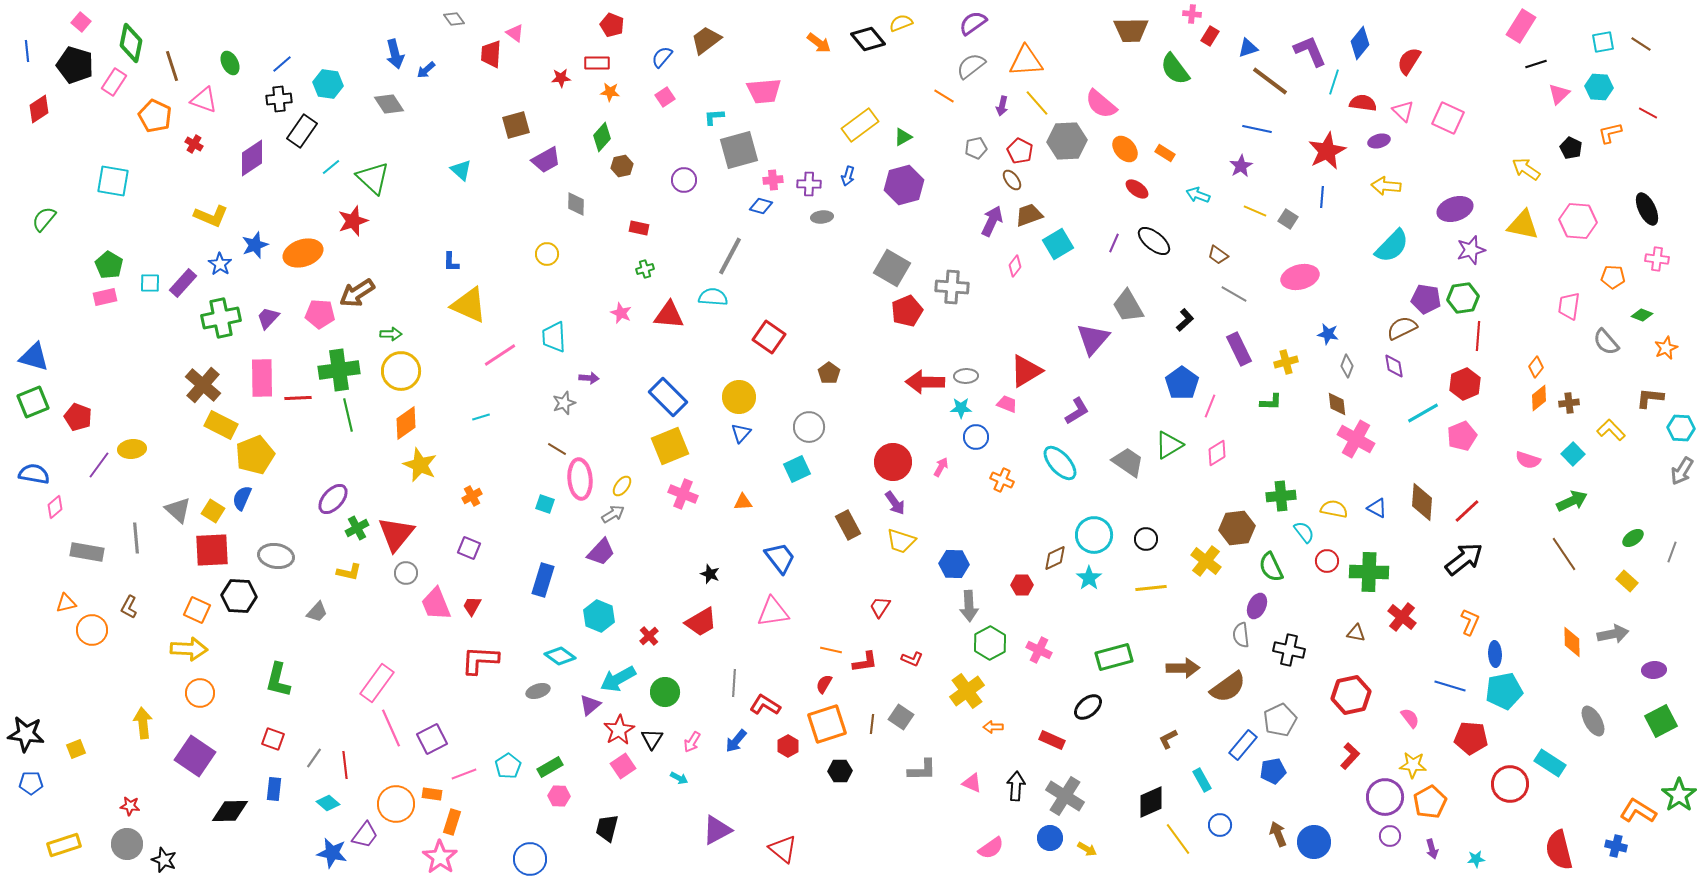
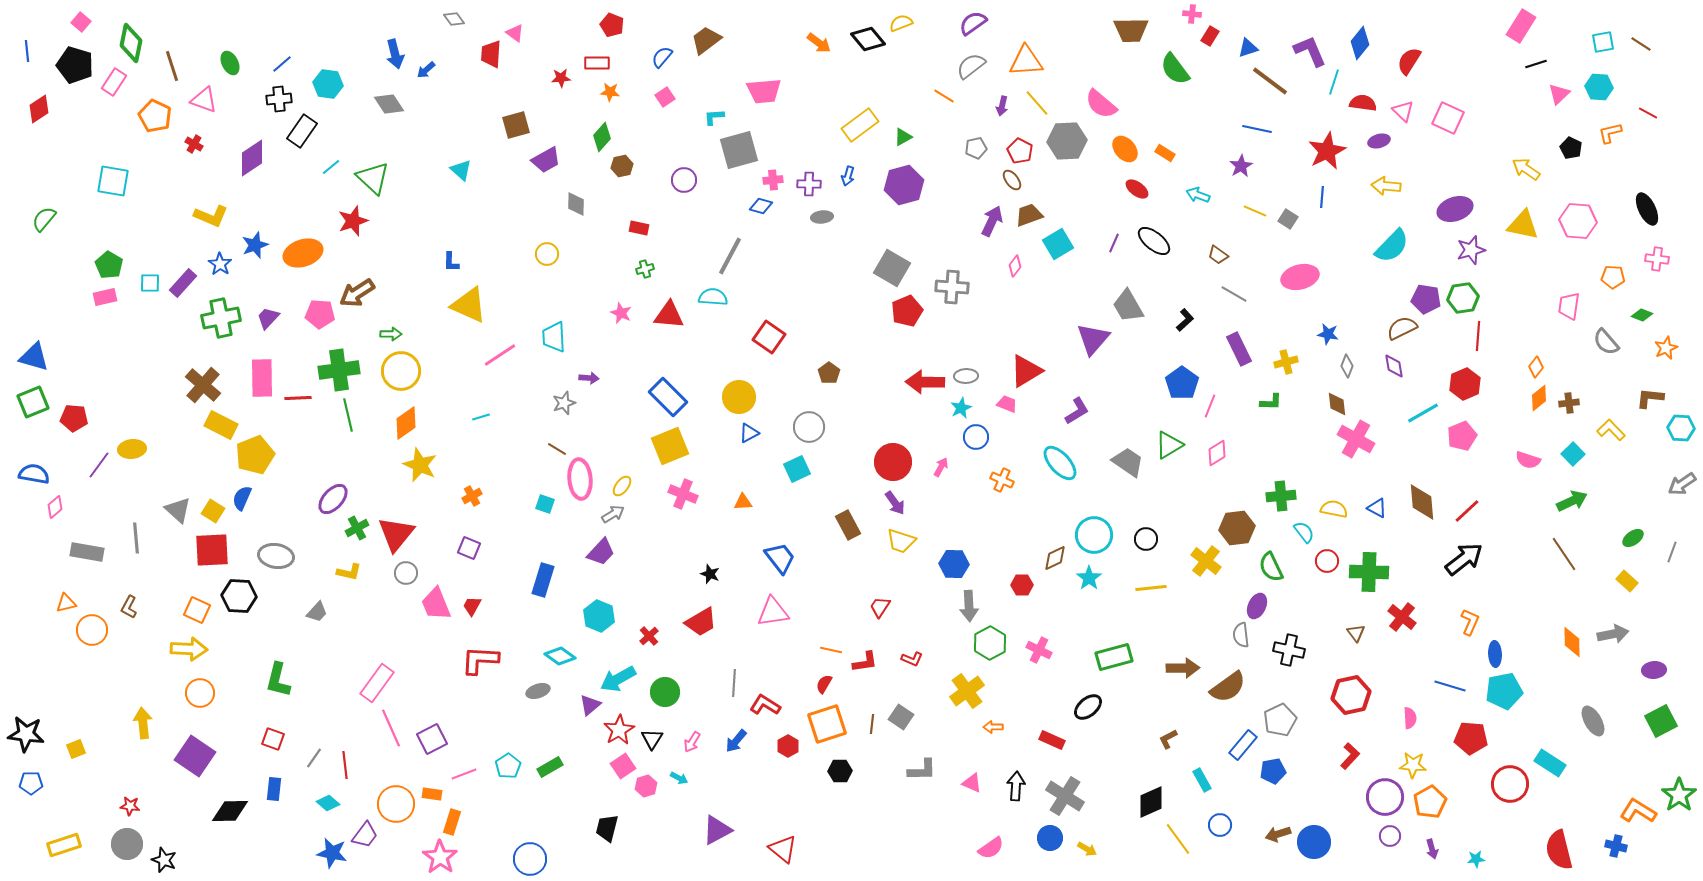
cyan star at (961, 408): rotated 25 degrees counterclockwise
red pentagon at (78, 417): moved 4 px left, 1 px down; rotated 16 degrees counterclockwise
blue triangle at (741, 433): moved 8 px right; rotated 20 degrees clockwise
gray arrow at (1682, 471): moved 13 px down; rotated 24 degrees clockwise
brown diamond at (1422, 502): rotated 9 degrees counterclockwise
brown triangle at (1356, 633): rotated 42 degrees clockwise
pink semicircle at (1410, 718): rotated 35 degrees clockwise
pink hexagon at (559, 796): moved 87 px right, 10 px up; rotated 20 degrees counterclockwise
brown arrow at (1278, 834): rotated 85 degrees counterclockwise
